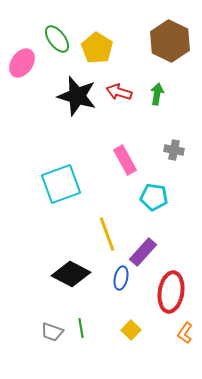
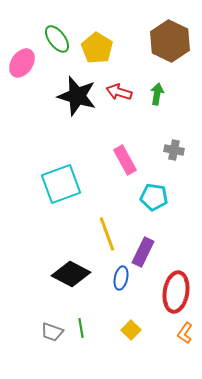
purple rectangle: rotated 16 degrees counterclockwise
red ellipse: moved 5 px right
